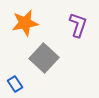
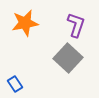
purple L-shape: moved 2 px left
gray square: moved 24 px right
